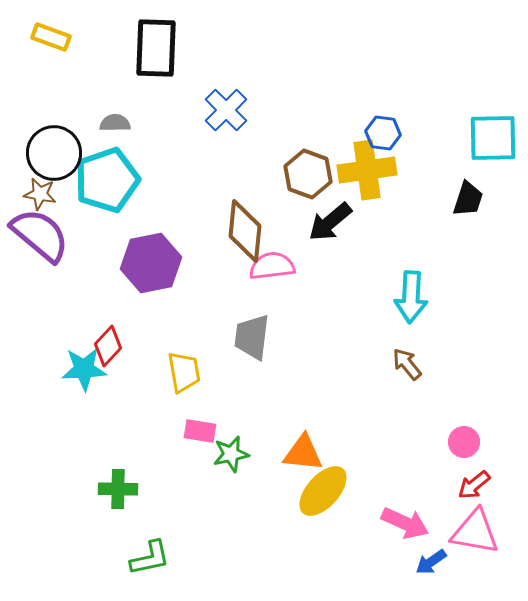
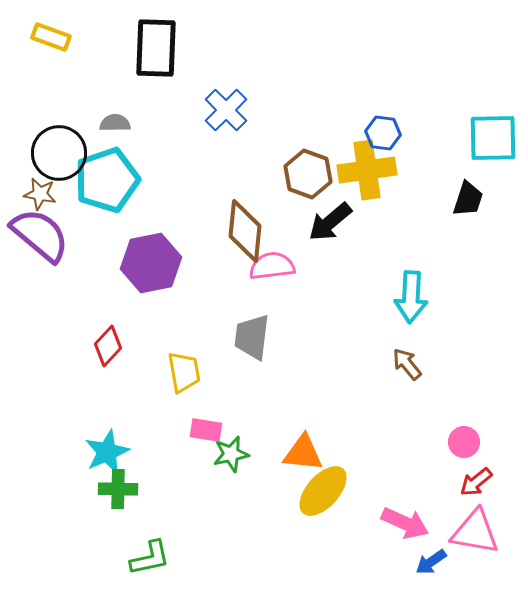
black circle: moved 5 px right
cyan star: moved 23 px right, 83 px down; rotated 21 degrees counterclockwise
pink rectangle: moved 6 px right, 1 px up
red arrow: moved 2 px right, 3 px up
